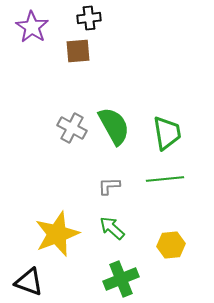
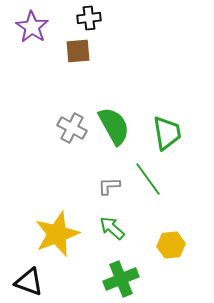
green line: moved 17 px left; rotated 60 degrees clockwise
